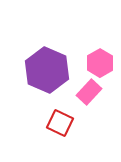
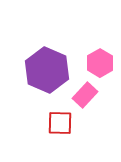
pink rectangle: moved 4 px left, 3 px down
red square: rotated 24 degrees counterclockwise
